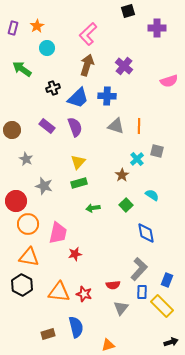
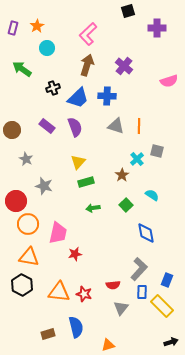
green rectangle at (79, 183): moved 7 px right, 1 px up
